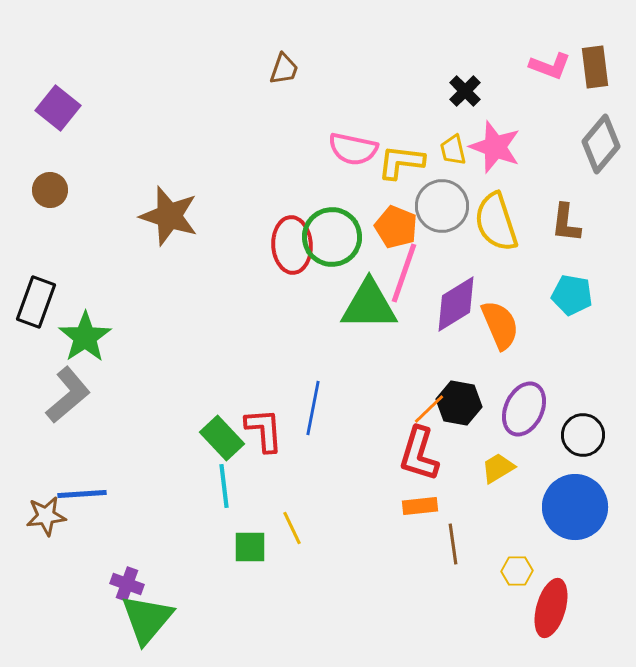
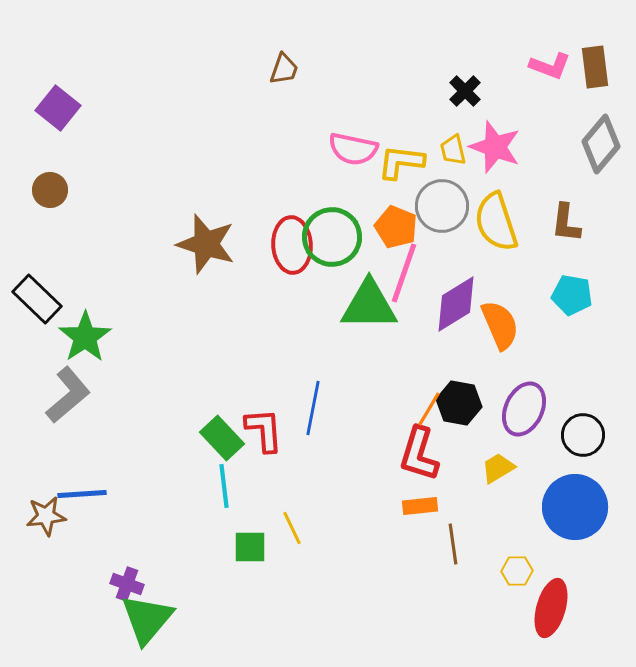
brown star at (169, 216): moved 37 px right, 28 px down
black rectangle at (36, 302): moved 1 px right, 3 px up; rotated 66 degrees counterclockwise
orange line at (429, 409): rotated 15 degrees counterclockwise
